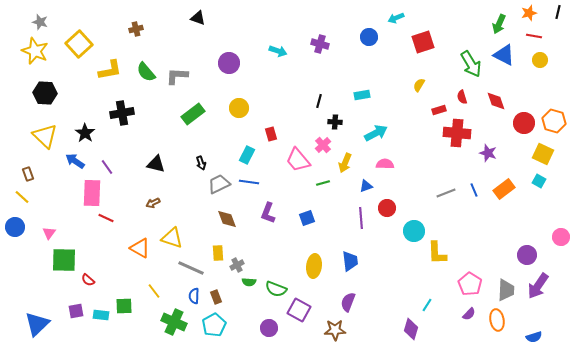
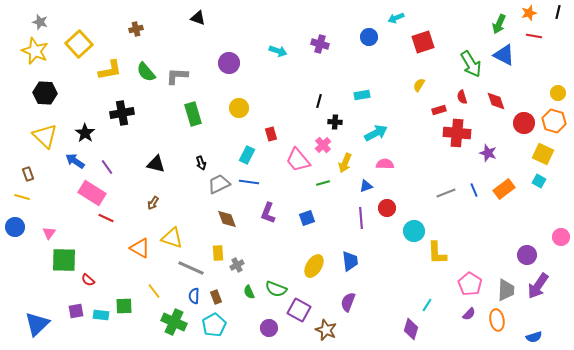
yellow circle at (540, 60): moved 18 px right, 33 px down
green rectangle at (193, 114): rotated 70 degrees counterclockwise
pink rectangle at (92, 193): rotated 60 degrees counterclockwise
yellow line at (22, 197): rotated 28 degrees counterclockwise
brown arrow at (153, 203): rotated 32 degrees counterclockwise
yellow ellipse at (314, 266): rotated 25 degrees clockwise
green semicircle at (249, 282): moved 10 px down; rotated 64 degrees clockwise
brown star at (335, 330): moved 9 px left; rotated 25 degrees clockwise
